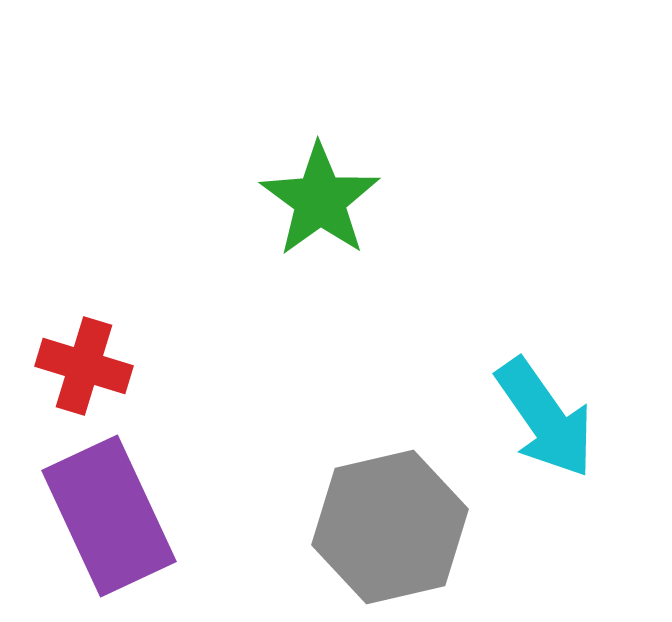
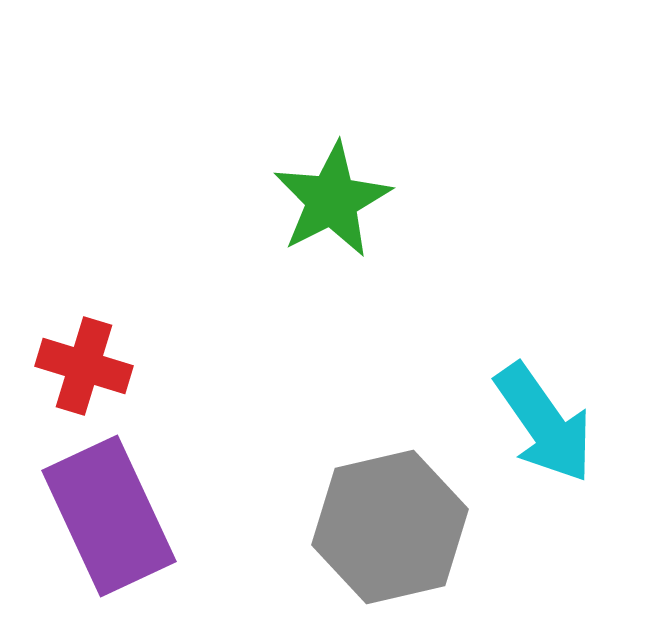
green star: moved 12 px right; rotated 9 degrees clockwise
cyan arrow: moved 1 px left, 5 px down
